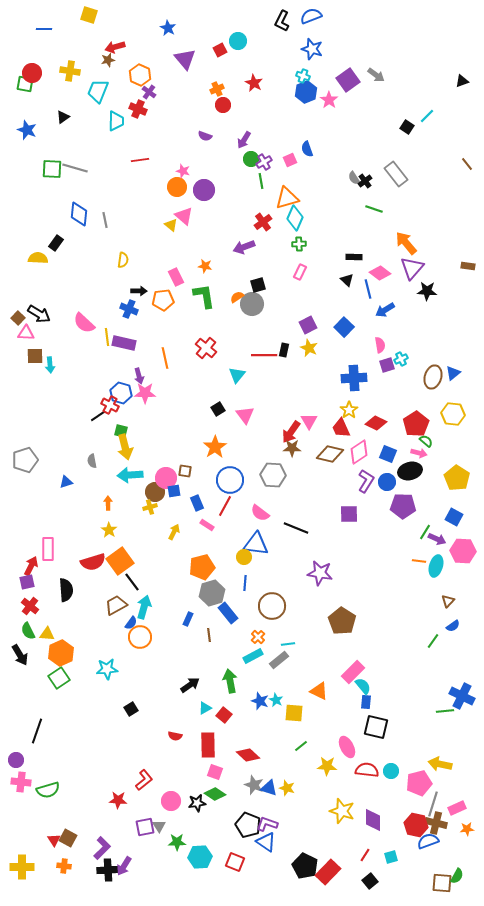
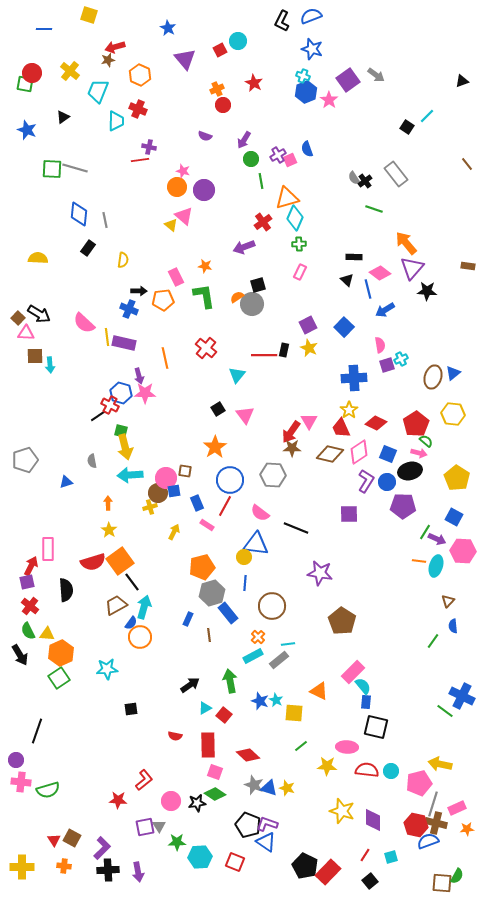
yellow cross at (70, 71): rotated 30 degrees clockwise
purple cross at (149, 92): moved 55 px down; rotated 24 degrees counterclockwise
purple cross at (264, 162): moved 14 px right, 7 px up
black rectangle at (56, 243): moved 32 px right, 5 px down
brown circle at (155, 492): moved 3 px right, 1 px down
blue semicircle at (453, 626): rotated 120 degrees clockwise
black square at (131, 709): rotated 24 degrees clockwise
green line at (445, 711): rotated 42 degrees clockwise
pink ellipse at (347, 747): rotated 60 degrees counterclockwise
brown square at (68, 838): moved 4 px right
purple arrow at (124, 866): moved 14 px right, 6 px down; rotated 42 degrees counterclockwise
